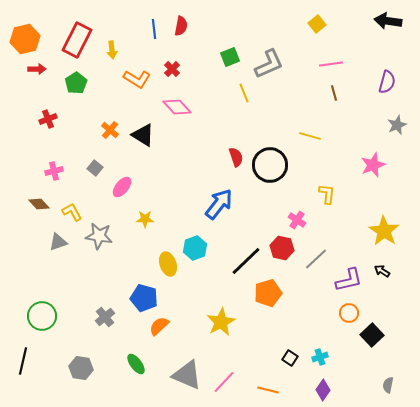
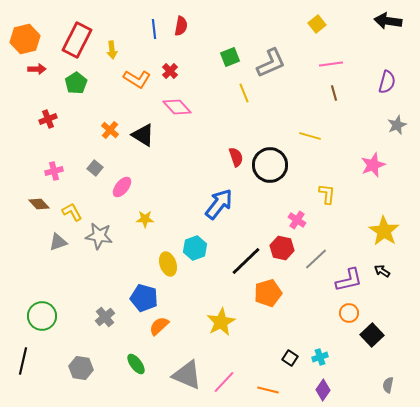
gray L-shape at (269, 64): moved 2 px right, 1 px up
red cross at (172, 69): moved 2 px left, 2 px down
